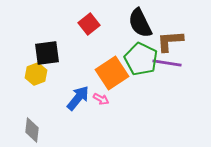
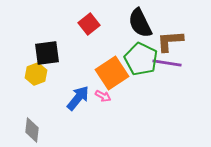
pink arrow: moved 2 px right, 3 px up
